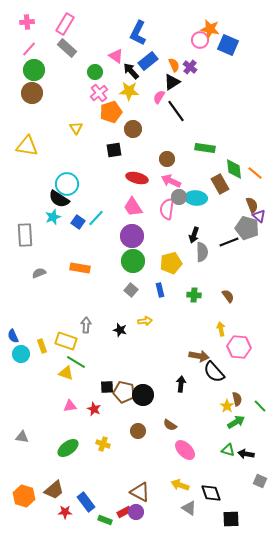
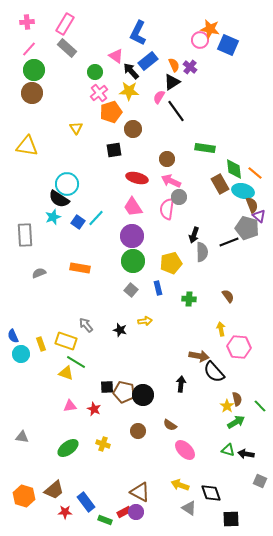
cyan ellipse at (196, 198): moved 47 px right, 7 px up; rotated 10 degrees clockwise
blue rectangle at (160, 290): moved 2 px left, 2 px up
green cross at (194, 295): moved 5 px left, 4 px down
gray arrow at (86, 325): rotated 42 degrees counterclockwise
yellow rectangle at (42, 346): moved 1 px left, 2 px up
